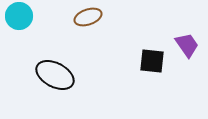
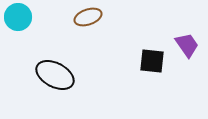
cyan circle: moved 1 px left, 1 px down
